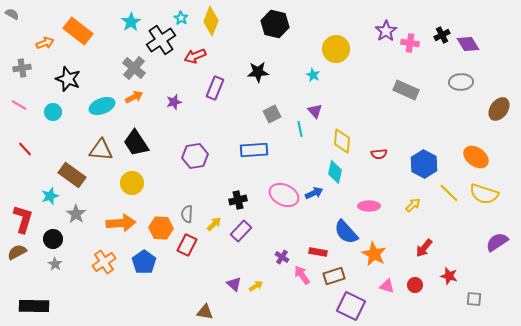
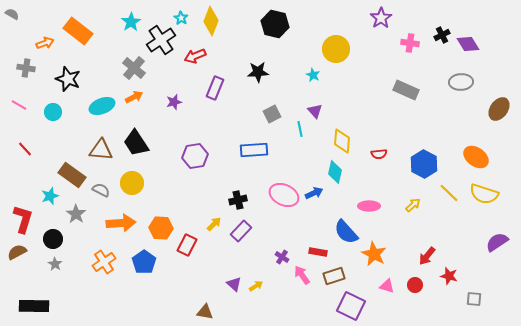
purple star at (386, 31): moved 5 px left, 13 px up
gray cross at (22, 68): moved 4 px right; rotated 18 degrees clockwise
gray semicircle at (187, 214): moved 86 px left, 24 px up; rotated 114 degrees clockwise
red arrow at (424, 248): moved 3 px right, 8 px down
